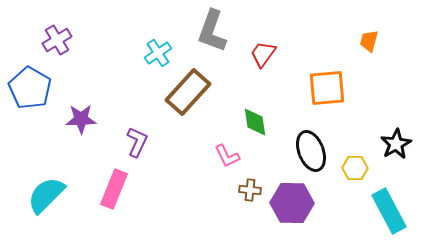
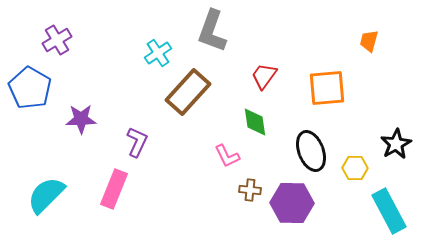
red trapezoid: moved 1 px right, 22 px down
